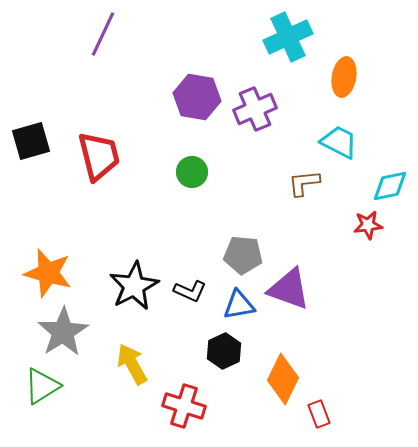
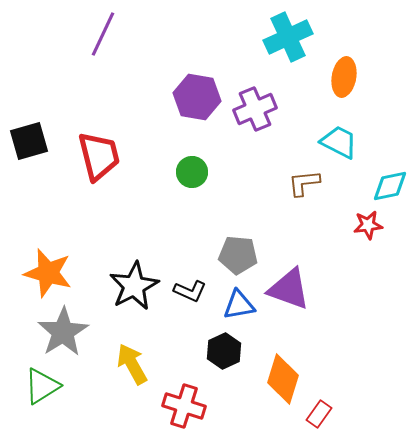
black square: moved 2 px left
gray pentagon: moved 5 px left
orange diamond: rotated 9 degrees counterclockwise
red rectangle: rotated 56 degrees clockwise
